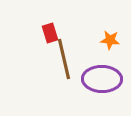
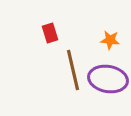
brown line: moved 9 px right, 11 px down
purple ellipse: moved 6 px right; rotated 9 degrees clockwise
